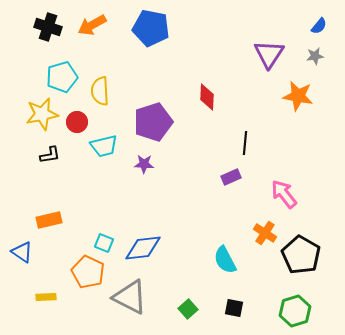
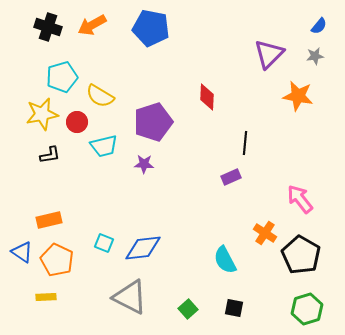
purple triangle: rotated 12 degrees clockwise
yellow semicircle: moved 5 px down; rotated 56 degrees counterclockwise
pink arrow: moved 16 px right, 5 px down
orange pentagon: moved 31 px left, 12 px up
green hexagon: moved 12 px right, 2 px up
